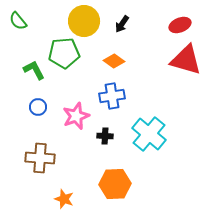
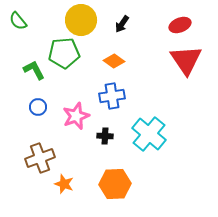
yellow circle: moved 3 px left, 1 px up
red triangle: rotated 40 degrees clockwise
brown cross: rotated 24 degrees counterclockwise
orange star: moved 15 px up
